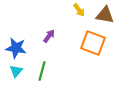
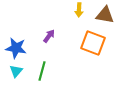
yellow arrow: rotated 40 degrees clockwise
